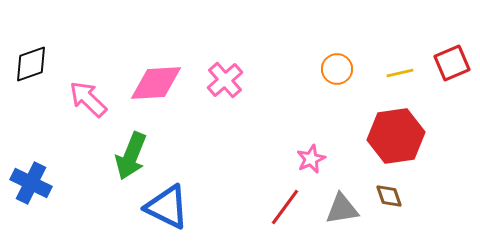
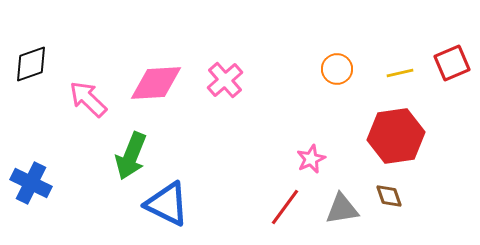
blue triangle: moved 3 px up
